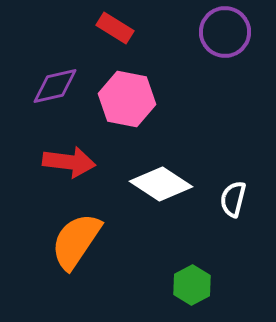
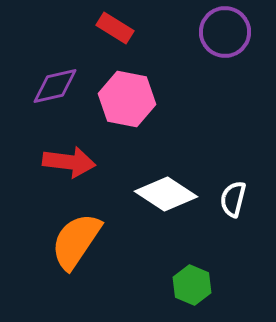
white diamond: moved 5 px right, 10 px down
green hexagon: rotated 9 degrees counterclockwise
